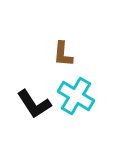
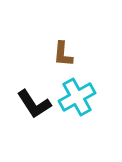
cyan cross: moved 1 px right, 1 px down; rotated 30 degrees clockwise
